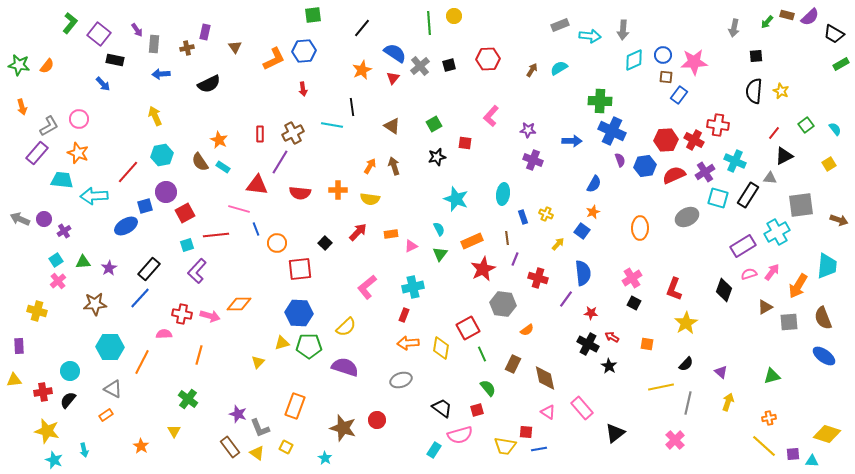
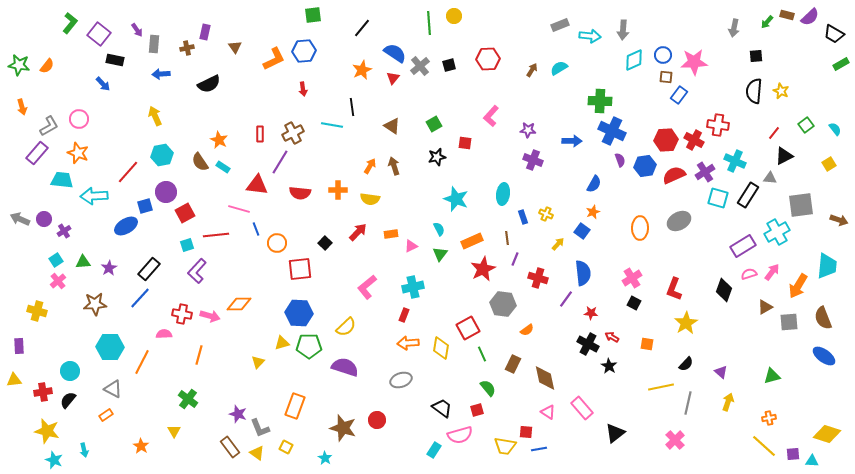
gray ellipse at (687, 217): moved 8 px left, 4 px down
